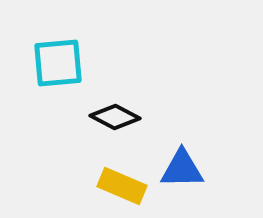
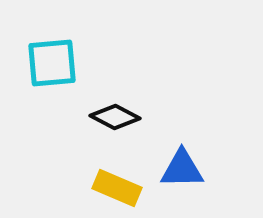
cyan square: moved 6 px left
yellow rectangle: moved 5 px left, 2 px down
